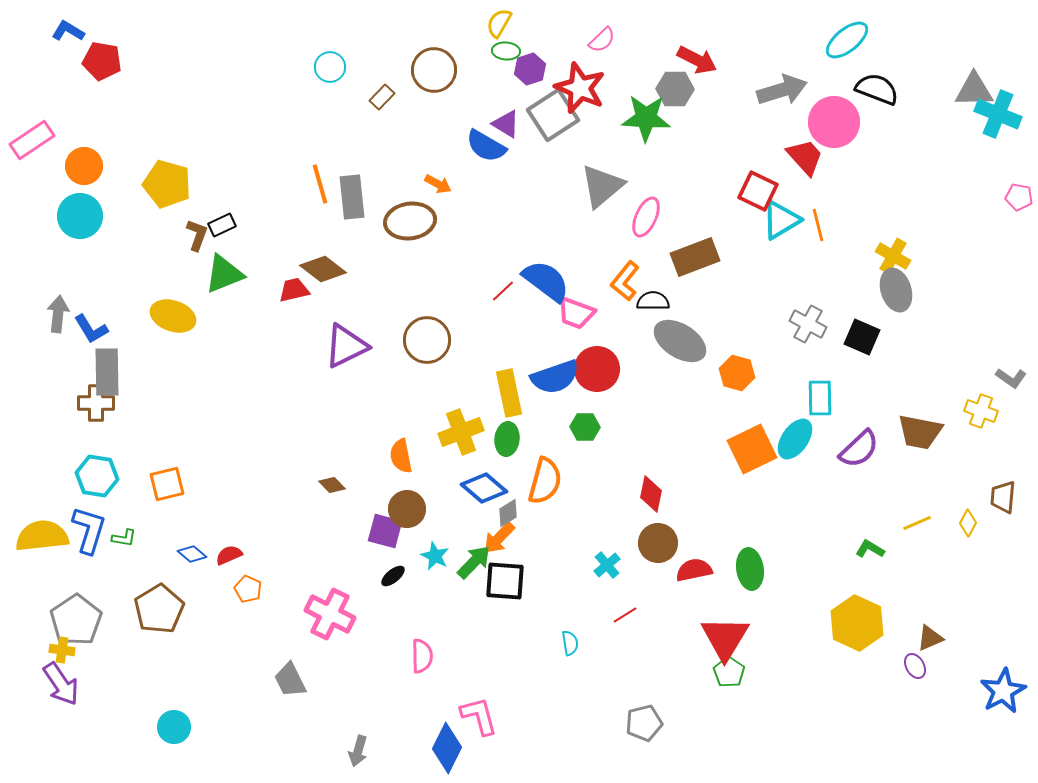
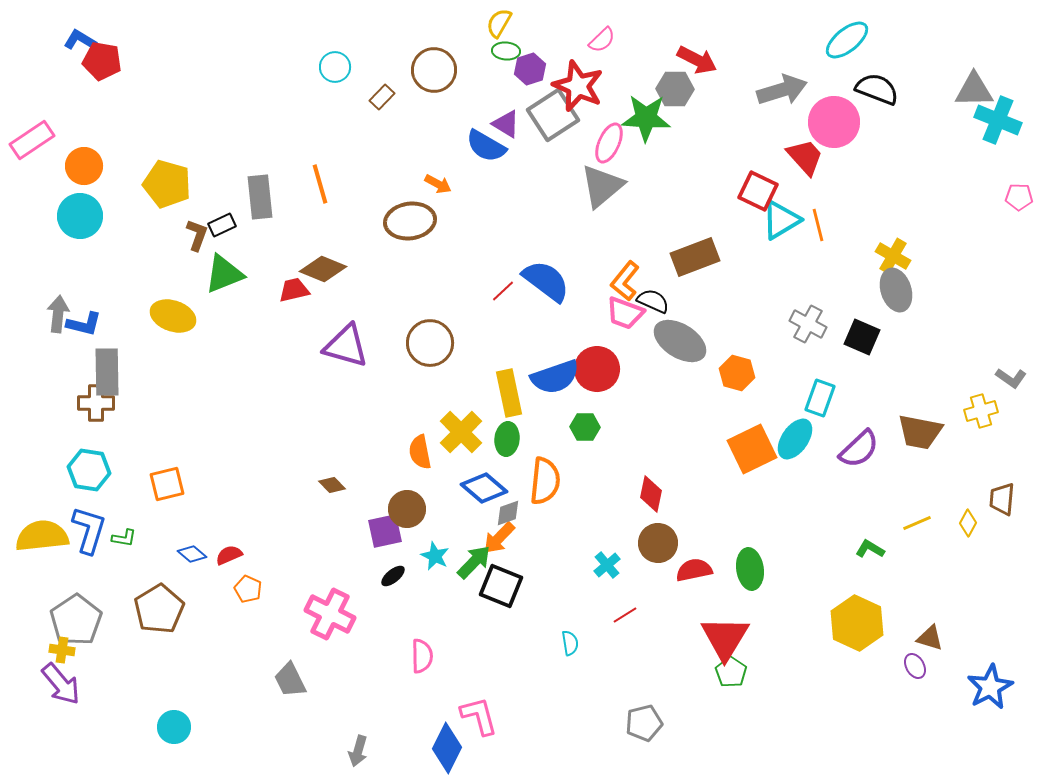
blue L-shape at (68, 31): moved 12 px right, 9 px down
cyan circle at (330, 67): moved 5 px right
red star at (580, 88): moved 2 px left, 2 px up
cyan cross at (998, 114): moved 6 px down
gray rectangle at (352, 197): moved 92 px left
pink pentagon at (1019, 197): rotated 8 degrees counterclockwise
pink ellipse at (646, 217): moved 37 px left, 74 px up
brown diamond at (323, 269): rotated 15 degrees counterclockwise
black semicircle at (653, 301): rotated 24 degrees clockwise
pink trapezoid at (576, 313): moved 49 px right
blue L-shape at (91, 329): moved 7 px left, 5 px up; rotated 45 degrees counterclockwise
brown circle at (427, 340): moved 3 px right, 3 px down
purple triangle at (346, 346): rotated 42 degrees clockwise
cyan rectangle at (820, 398): rotated 21 degrees clockwise
yellow cross at (981, 411): rotated 36 degrees counterclockwise
yellow cross at (461, 432): rotated 24 degrees counterclockwise
orange semicircle at (401, 456): moved 19 px right, 4 px up
cyan hexagon at (97, 476): moved 8 px left, 6 px up
orange semicircle at (545, 481): rotated 9 degrees counterclockwise
brown trapezoid at (1003, 497): moved 1 px left, 2 px down
gray diamond at (508, 513): rotated 12 degrees clockwise
purple square at (385, 531): rotated 27 degrees counterclockwise
black square at (505, 581): moved 4 px left, 5 px down; rotated 18 degrees clockwise
brown triangle at (930, 638): rotated 40 degrees clockwise
green pentagon at (729, 672): moved 2 px right
purple arrow at (61, 684): rotated 6 degrees counterclockwise
blue star at (1003, 691): moved 13 px left, 4 px up
